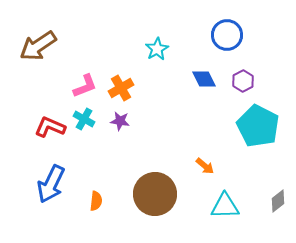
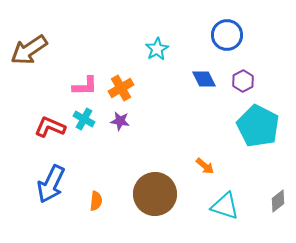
brown arrow: moved 9 px left, 4 px down
pink L-shape: rotated 20 degrees clockwise
cyan triangle: rotated 20 degrees clockwise
